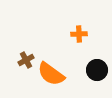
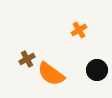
orange cross: moved 4 px up; rotated 28 degrees counterclockwise
brown cross: moved 1 px right, 1 px up
